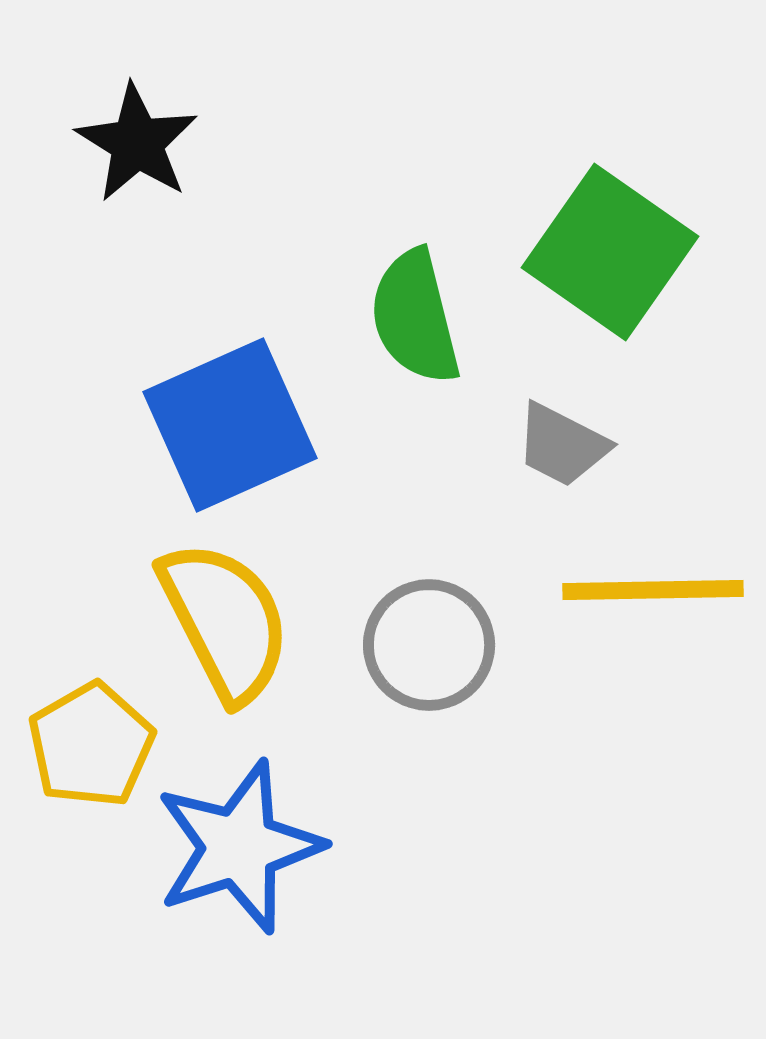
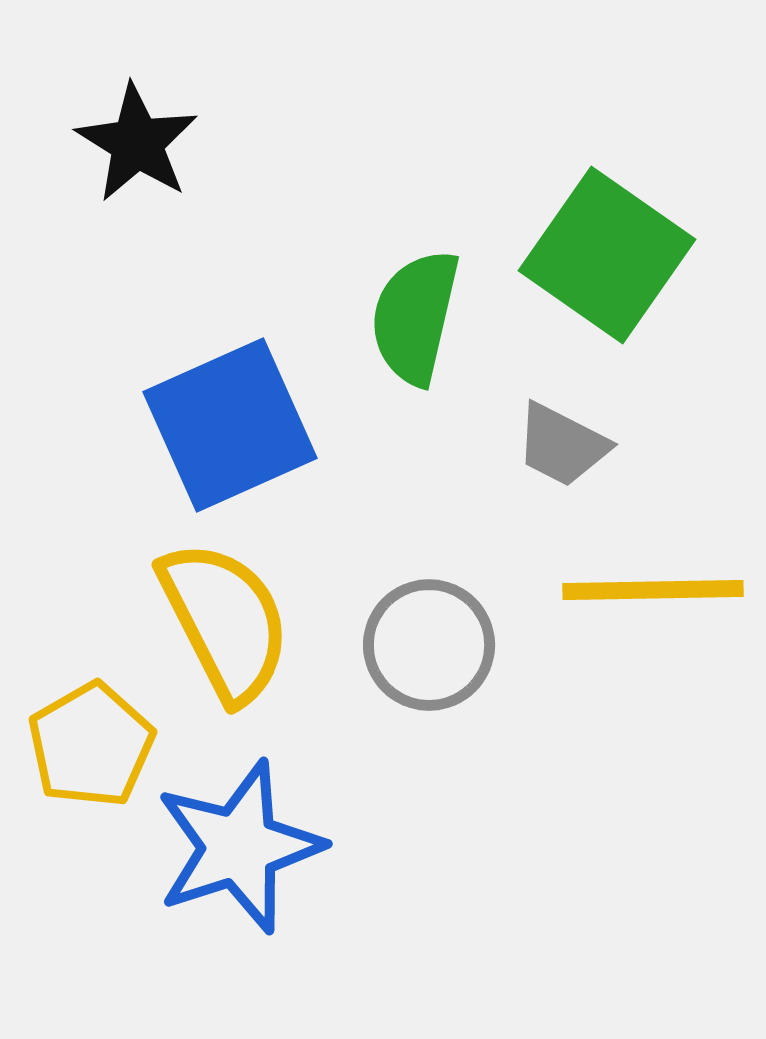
green square: moved 3 px left, 3 px down
green semicircle: rotated 27 degrees clockwise
